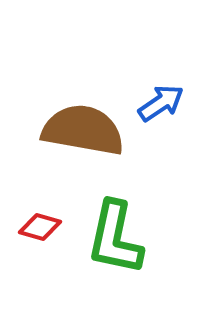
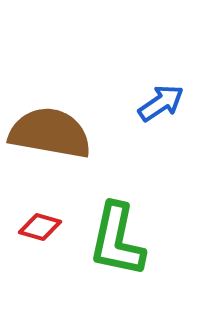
brown semicircle: moved 33 px left, 3 px down
green L-shape: moved 2 px right, 2 px down
